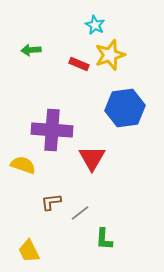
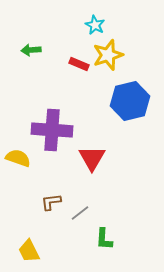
yellow star: moved 2 px left
blue hexagon: moved 5 px right, 7 px up; rotated 6 degrees counterclockwise
yellow semicircle: moved 5 px left, 7 px up
